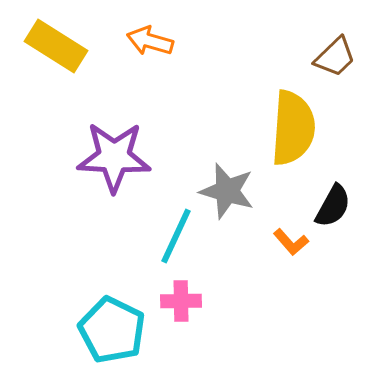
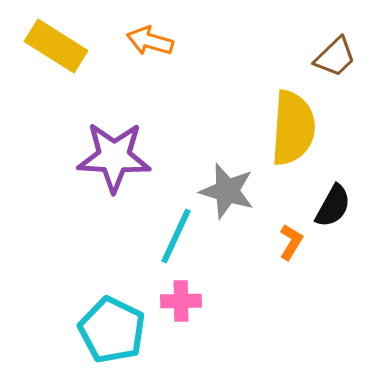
orange L-shape: rotated 108 degrees counterclockwise
